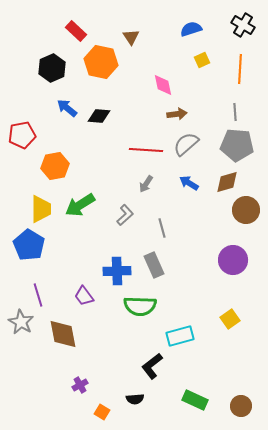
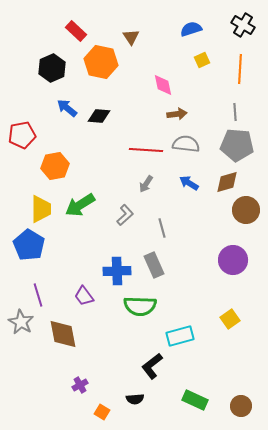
gray semicircle at (186, 144): rotated 48 degrees clockwise
